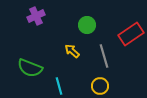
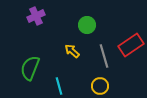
red rectangle: moved 11 px down
green semicircle: rotated 90 degrees clockwise
